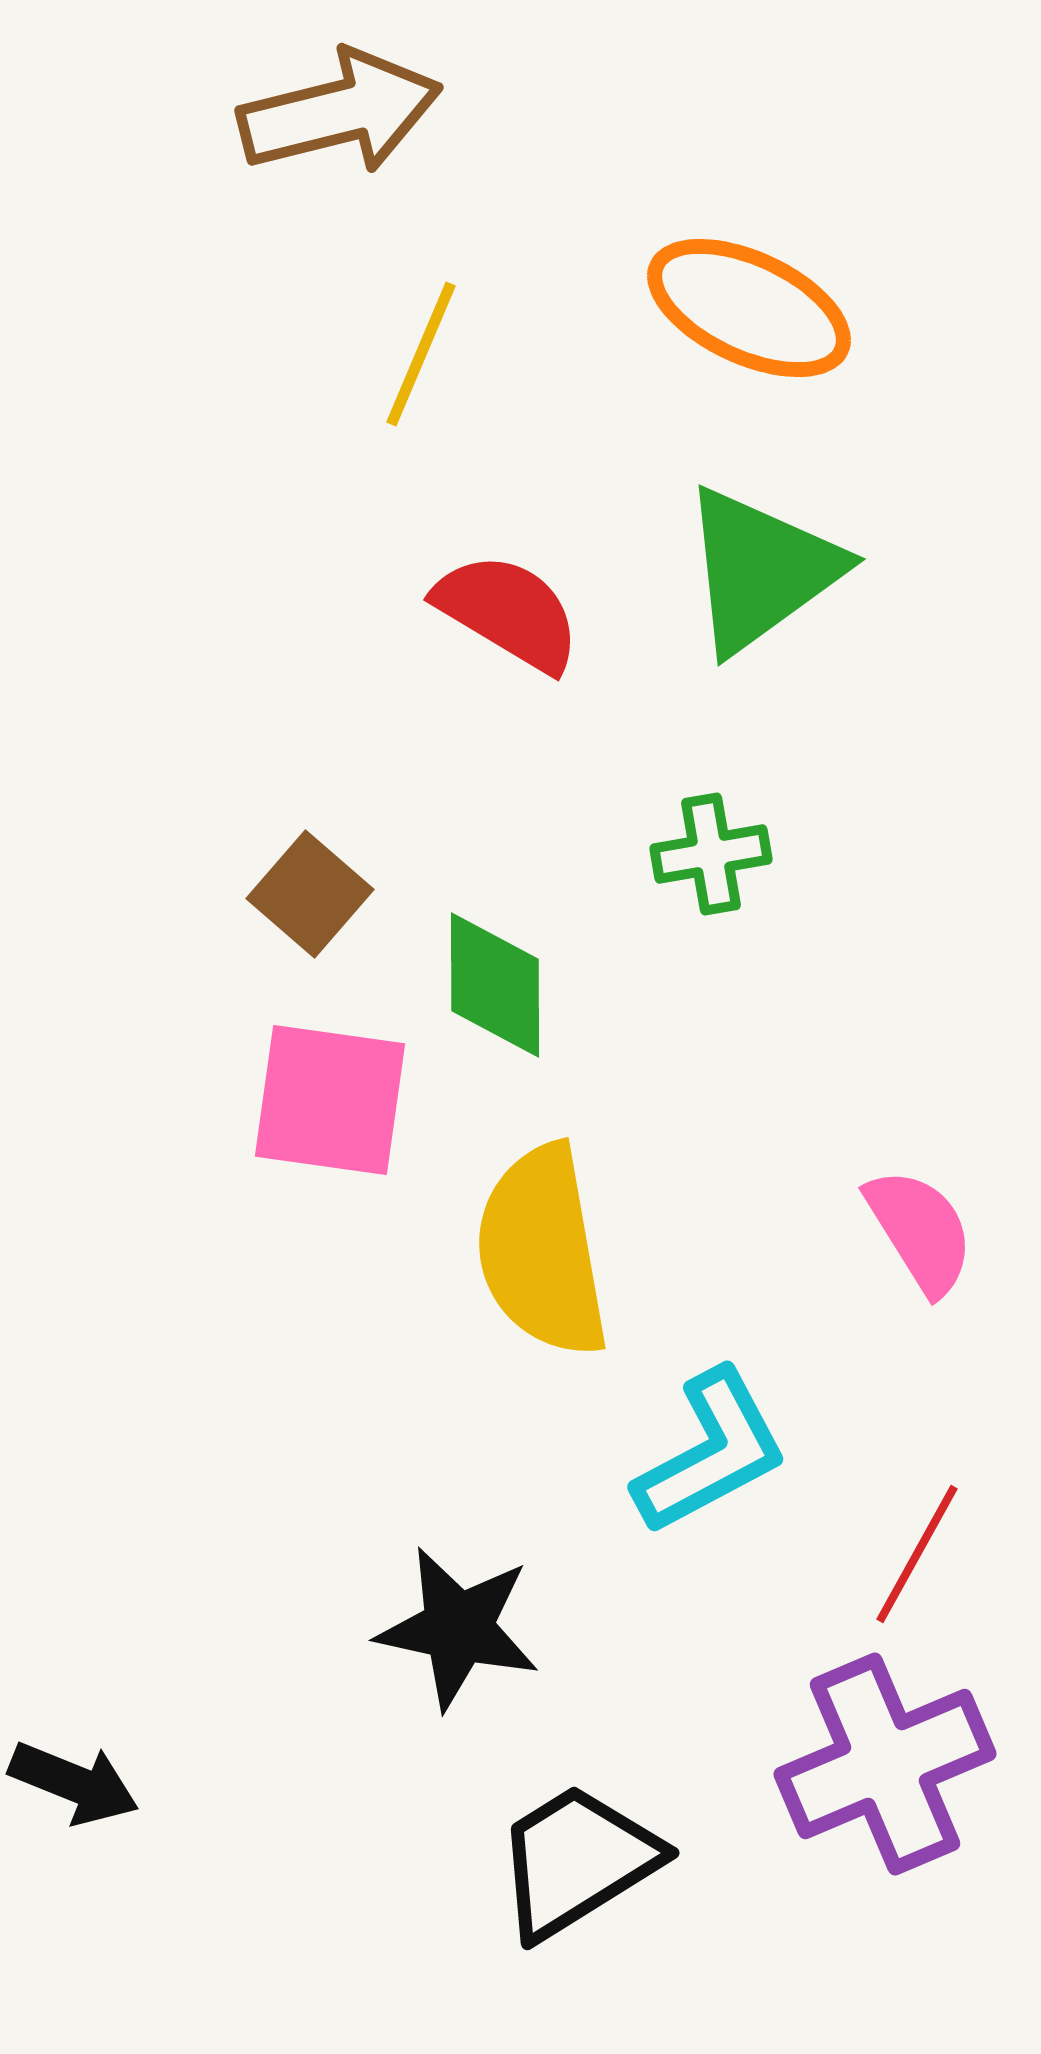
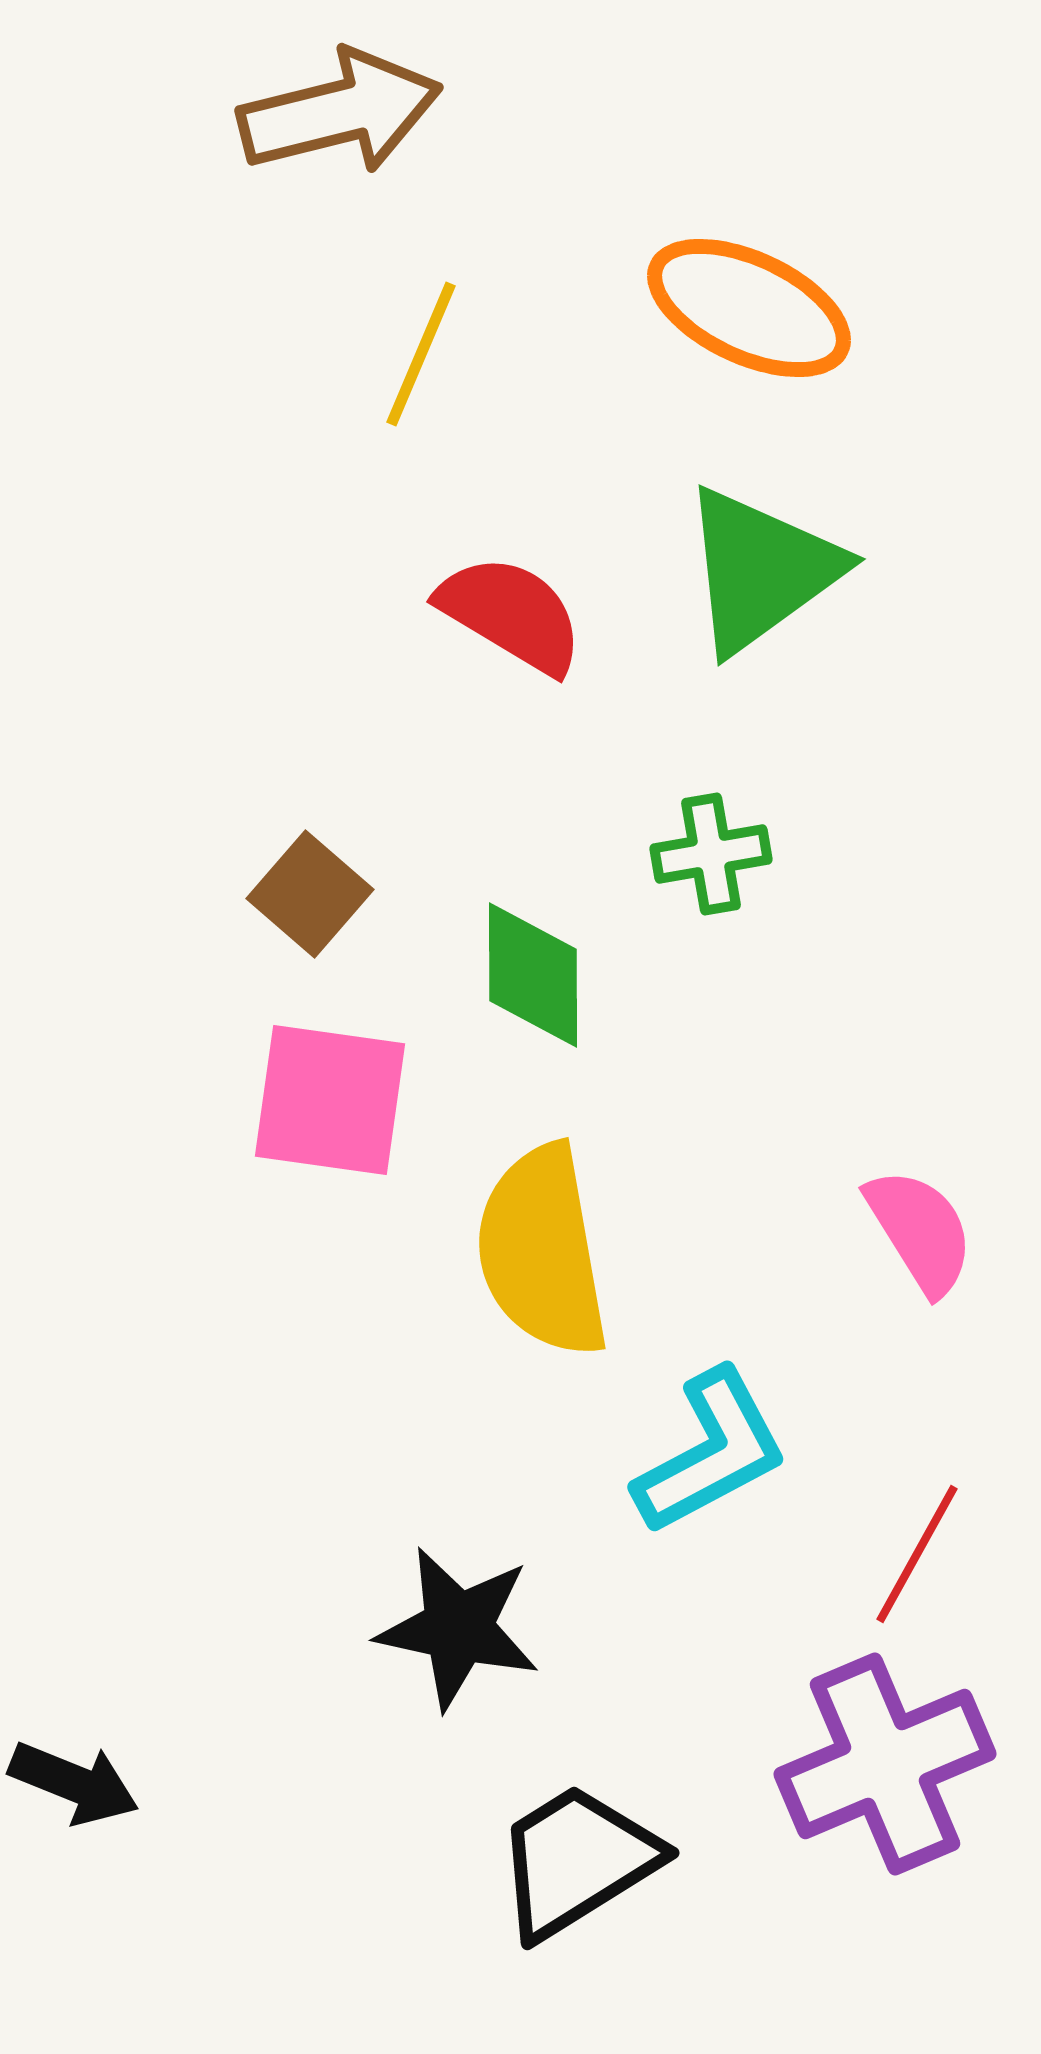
red semicircle: moved 3 px right, 2 px down
green diamond: moved 38 px right, 10 px up
